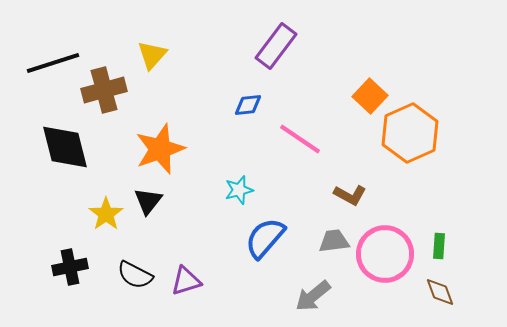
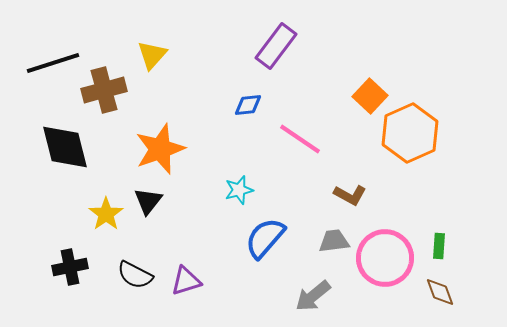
pink circle: moved 4 px down
